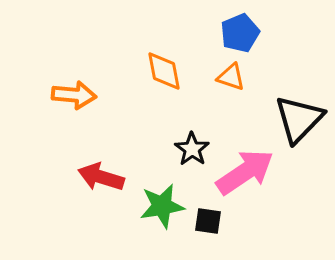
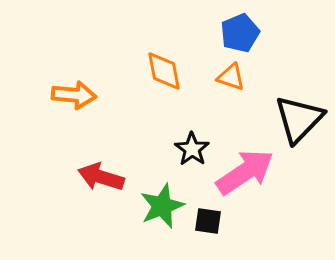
green star: rotated 12 degrees counterclockwise
